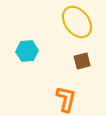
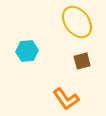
orange L-shape: rotated 132 degrees clockwise
